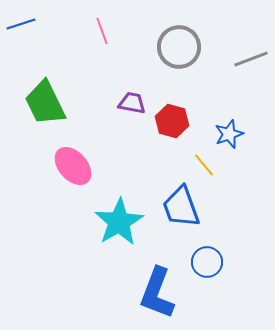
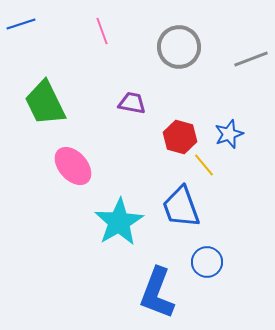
red hexagon: moved 8 px right, 16 px down
